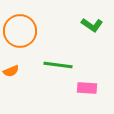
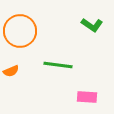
pink rectangle: moved 9 px down
